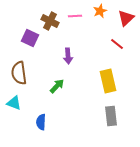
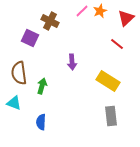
pink line: moved 7 px right, 5 px up; rotated 40 degrees counterclockwise
purple arrow: moved 4 px right, 6 px down
yellow rectangle: rotated 45 degrees counterclockwise
green arrow: moved 15 px left; rotated 28 degrees counterclockwise
